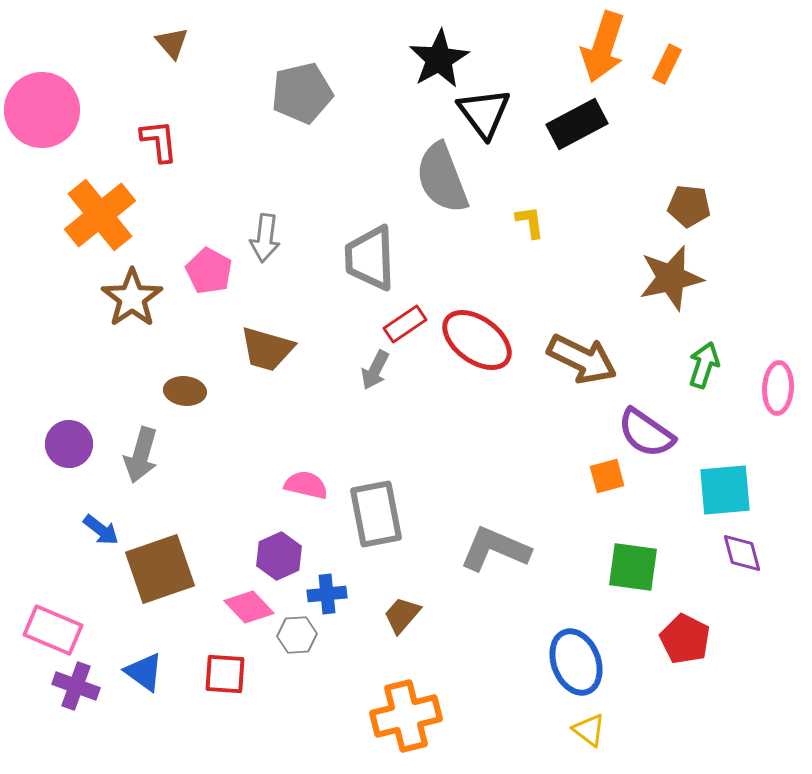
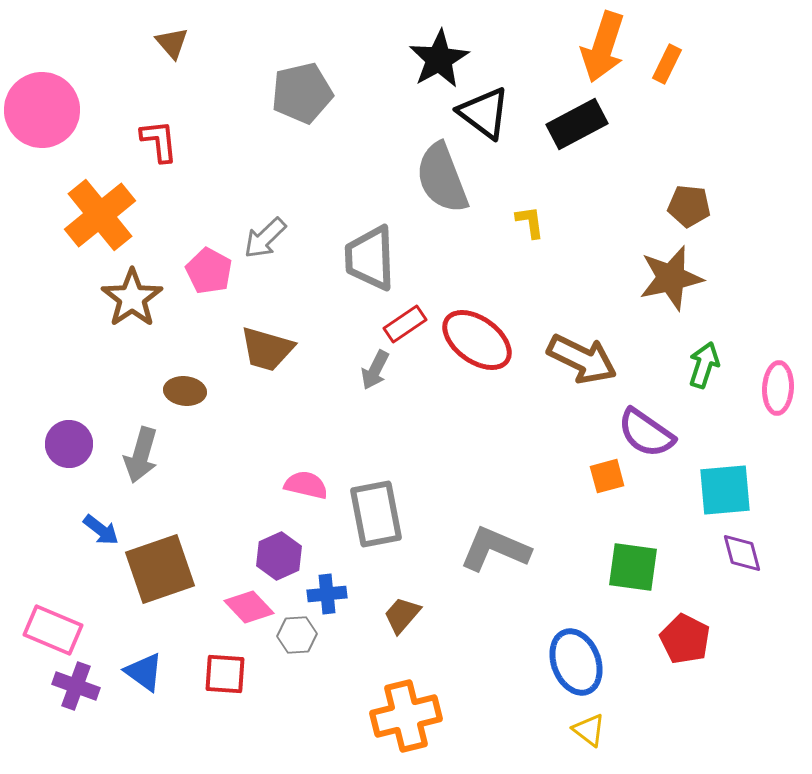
black triangle at (484, 113): rotated 16 degrees counterclockwise
gray arrow at (265, 238): rotated 39 degrees clockwise
